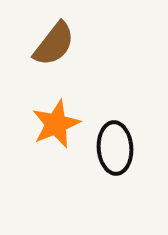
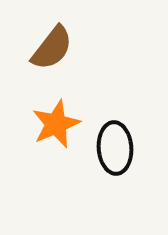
brown semicircle: moved 2 px left, 4 px down
